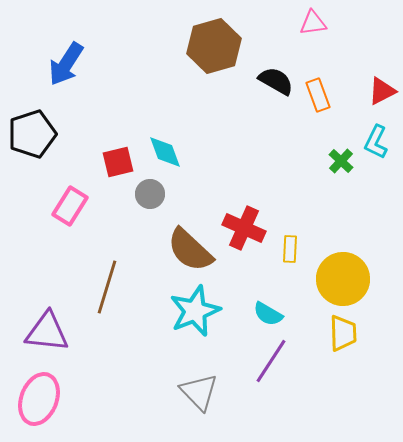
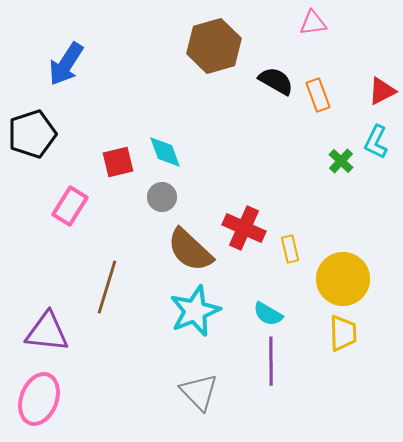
gray circle: moved 12 px right, 3 px down
yellow rectangle: rotated 16 degrees counterclockwise
purple line: rotated 33 degrees counterclockwise
